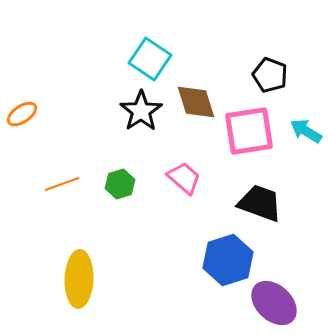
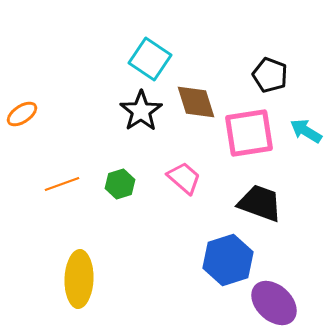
pink square: moved 2 px down
